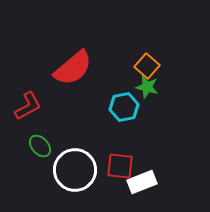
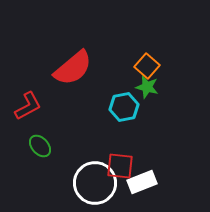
white circle: moved 20 px right, 13 px down
